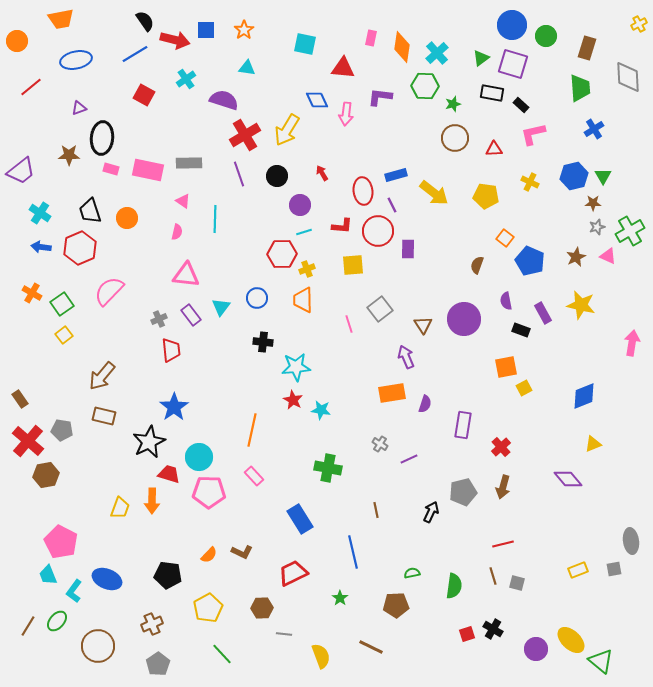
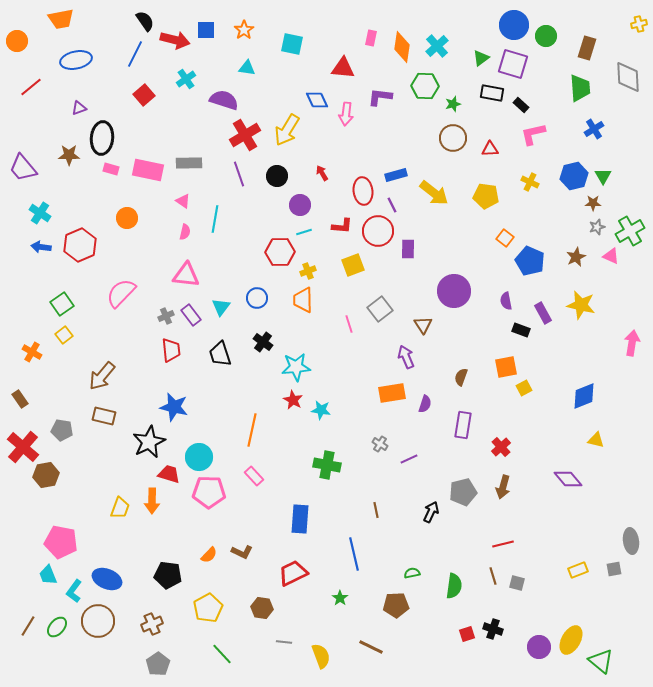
yellow cross at (639, 24): rotated 14 degrees clockwise
blue circle at (512, 25): moved 2 px right
cyan square at (305, 44): moved 13 px left
cyan cross at (437, 53): moved 7 px up
blue line at (135, 54): rotated 32 degrees counterclockwise
red square at (144, 95): rotated 20 degrees clockwise
brown circle at (455, 138): moved 2 px left
red triangle at (494, 149): moved 4 px left
purple trapezoid at (21, 171): moved 2 px right, 3 px up; rotated 88 degrees clockwise
black trapezoid at (90, 211): moved 130 px right, 143 px down
cyan line at (215, 219): rotated 8 degrees clockwise
pink semicircle at (177, 232): moved 8 px right
red hexagon at (80, 248): moved 3 px up
red hexagon at (282, 254): moved 2 px left, 2 px up
pink triangle at (608, 256): moved 3 px right
yellow square at (353, 265): rotated 15 degrees counterclockwise
brown semicircle at (477, 265): moved 16 px left, 112 px down
yellow cross at (307, 269): moved 1 px right, 2 px down
pink semicircle at (109, 291): moved 12 px right, 2 px down
orange cross at (32, 293): moved 59 px down
gray cross at (159, 319): moved 7 px right, 3 px up
purple circle at (464, 319): moved 10 px left, 28 px up
black cross at (263, 342): rotated 30 degrees clockwise
blue star at (174, 407): rotated 24 degrees counterclockwise
red cross at (28, 441): moved 5 px left, 6 px down
yellow triangle at (593, 444): moved 3 px right, 4 px up; rotated 36 degrees clockwise
green cross at (328, 468): moved 1 px left, 3 px up
blue rectangle at (300, 519): rotated 36 degrees clockwise
pink pentagon at (61, 542): rotated 16 degrees counterclockwise
blue line at (353, 552): moved 1 px right, 2 px down
brown hexagon at (262, 608): rotated 10 degrees clockwise
green ellipse at (57, 621): moved 6 px down
black cross at (493, 629): rotated 12 degrees counterclockwise
gray line at (284, 634): moved 8 px down
yellow ellipse at (571, 640): rotated 76 degrees clockwise
brown circle at (98, 646): moved 25 px up
purple circle at (536, 649): moved 3 px right, 2 px up
